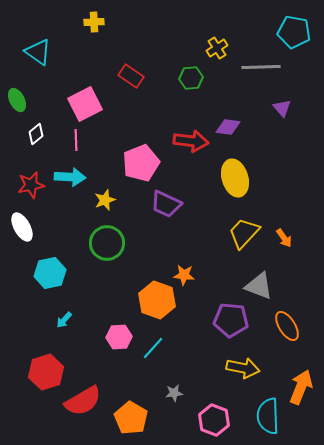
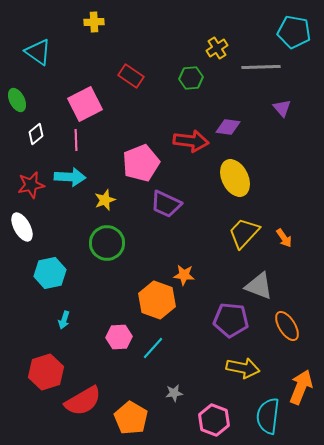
yellow ellipse at (235, 178): rotated 9 degrees counterclockwise
cyan arrow at (64, 320): rotated 24 degrees counterclockwise
cyan semicircle at (268, 416): rotated 9 degrees clockwise
